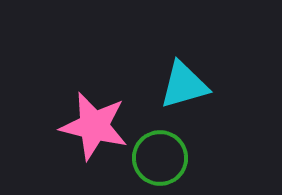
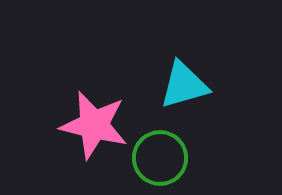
pink star: moved 1 px up
